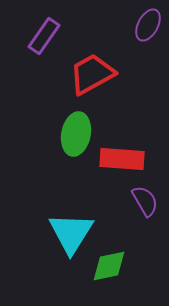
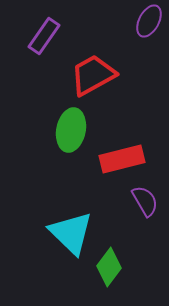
purple ellipse: moved 1 px right, 4 px up
red trapezoid: moved 1 px right, 1 px down
green ellipse: moved 5 px left, 4 px up
red rectangle: rotated 18 degrees counterclockwise
cyan triangle: rotated 18 degrees counterclockwise
green diamond: moved 1 px down; rotated 42 degrees counterclockwise
